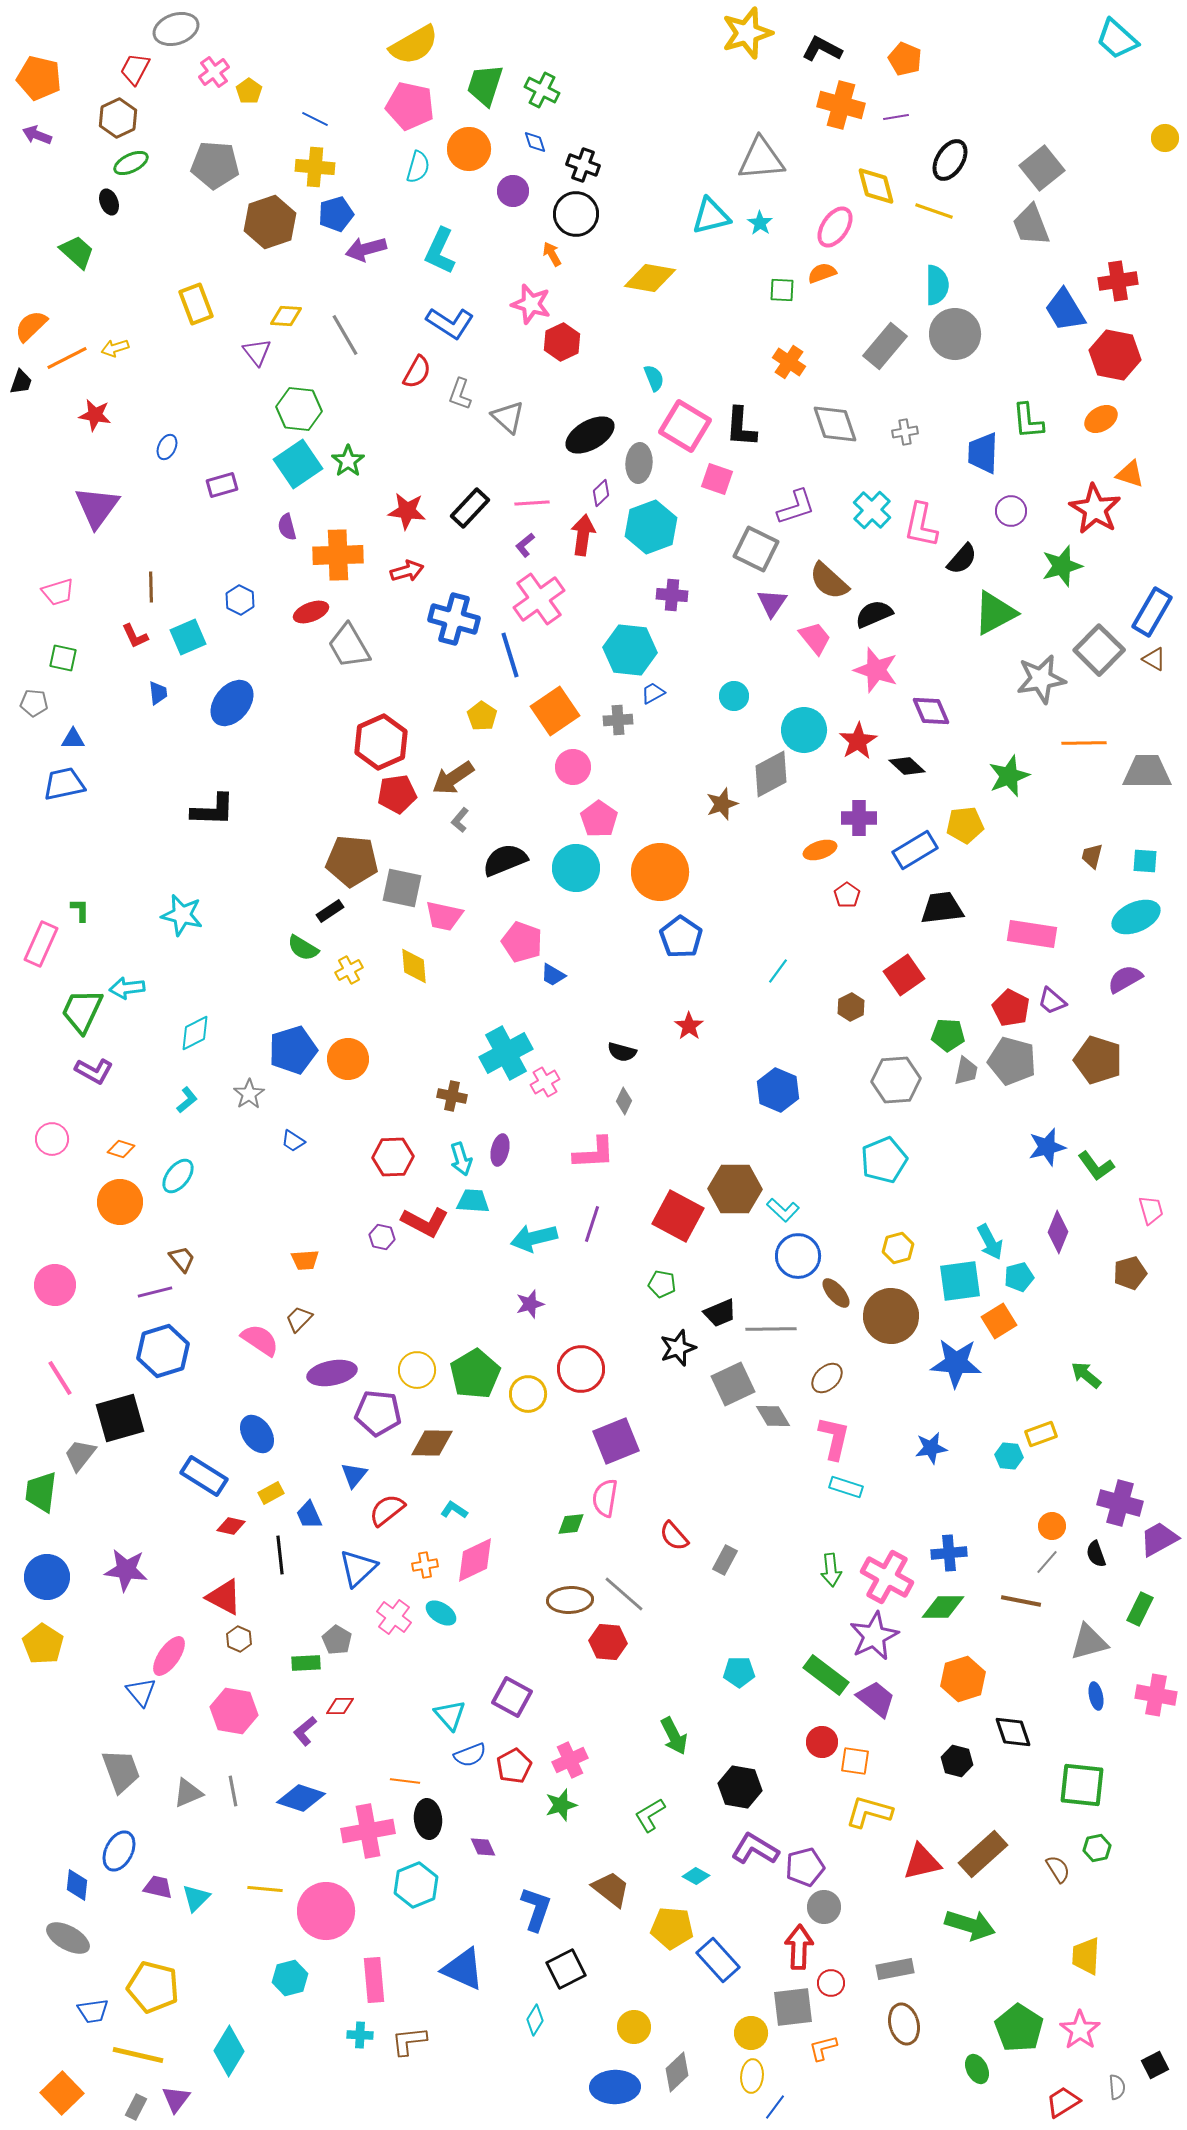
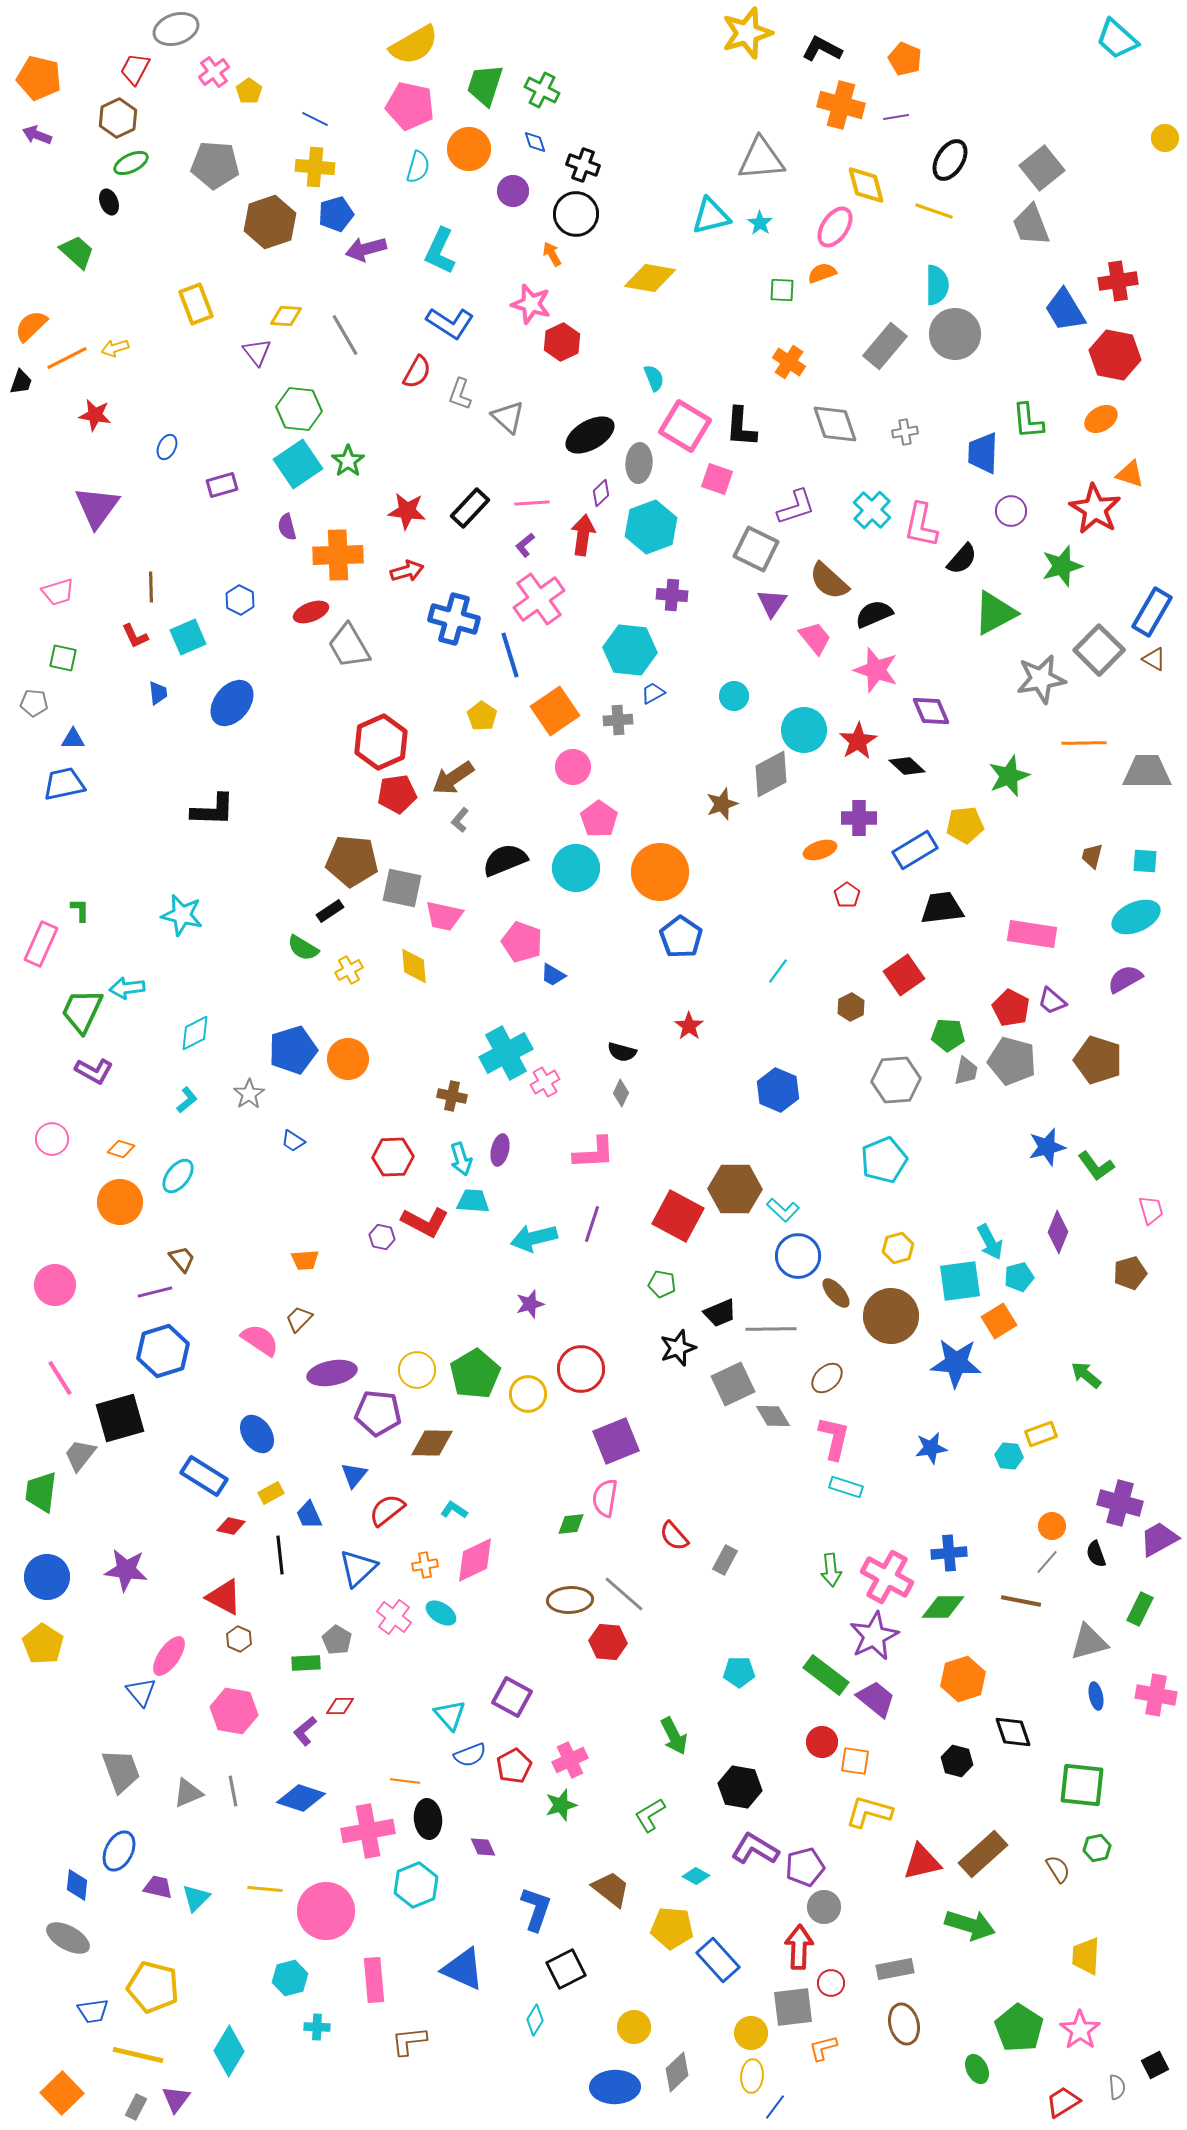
yellow diamond at (876, 186): moved 10 px left, 1 px up
gray diamond at (624, 1101): moved 3 px left, 8 px up
cyan cross at (360, 2035): moved 43 px left, 8 px up
